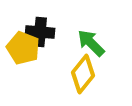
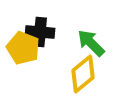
yellow diamond: rotated 12 degrees clockwise
